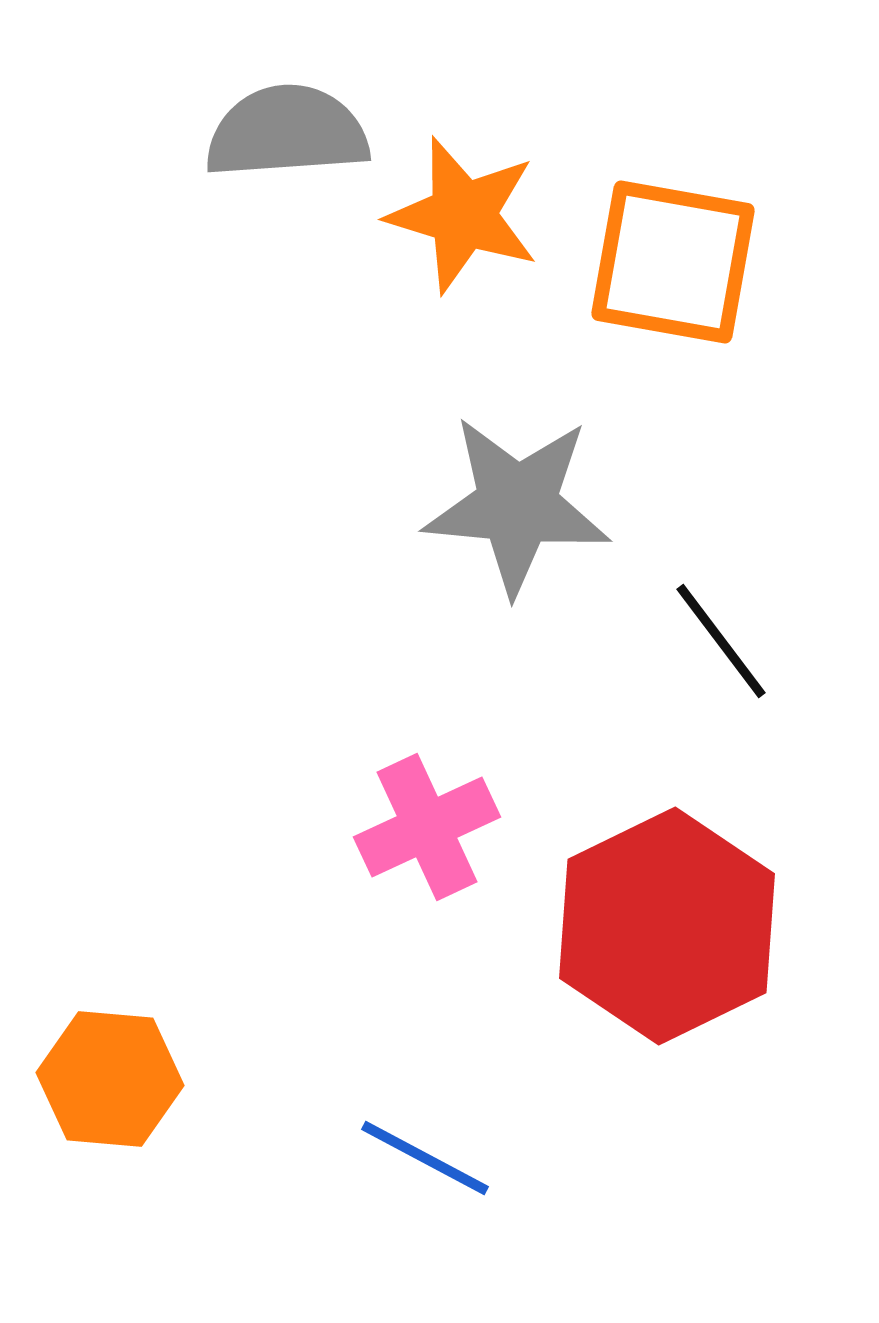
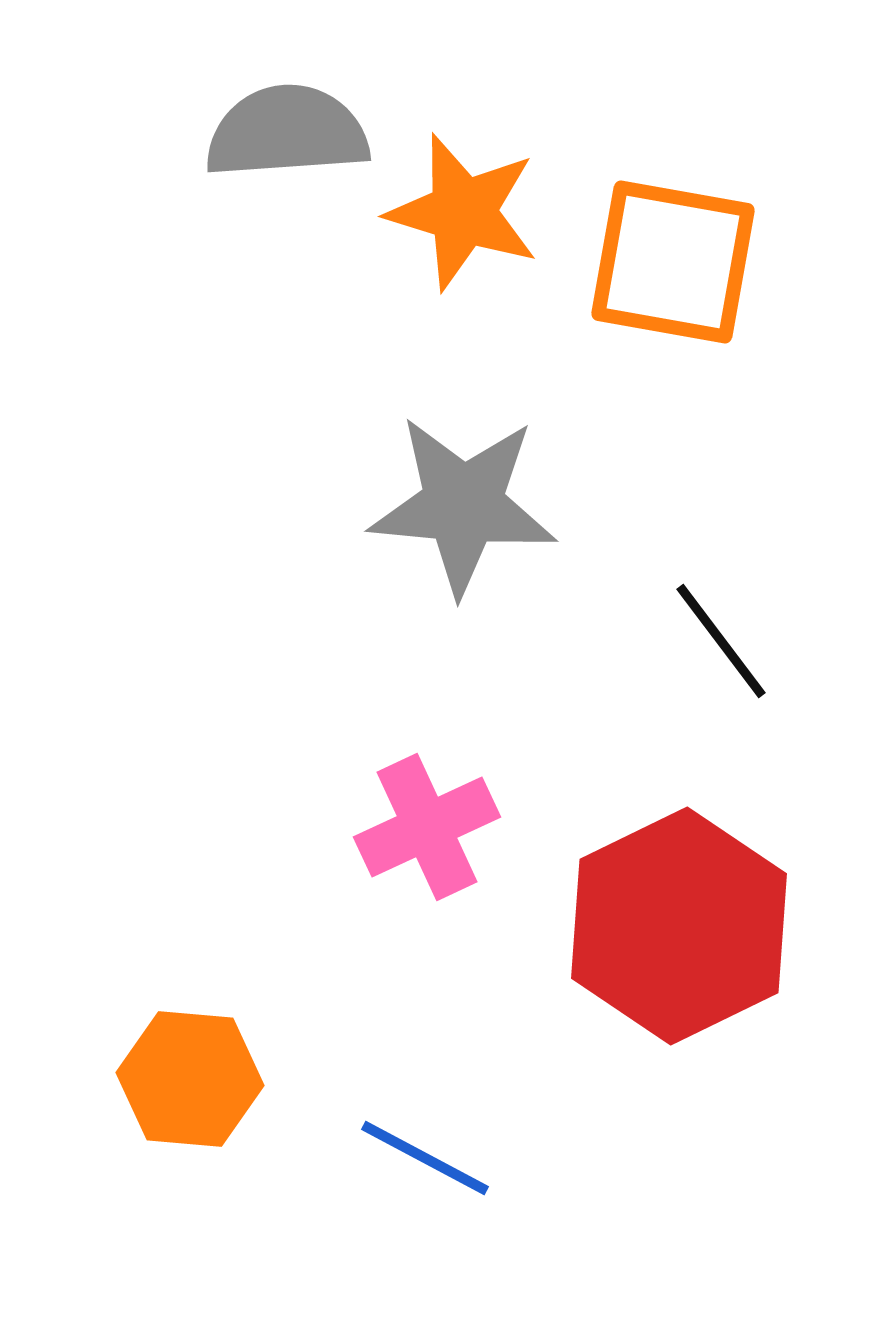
orange star: moved 3 px up
gray star: moved 54 px left
red hexagon: moved 12 px right
orange hexagon: moved 80 px right
